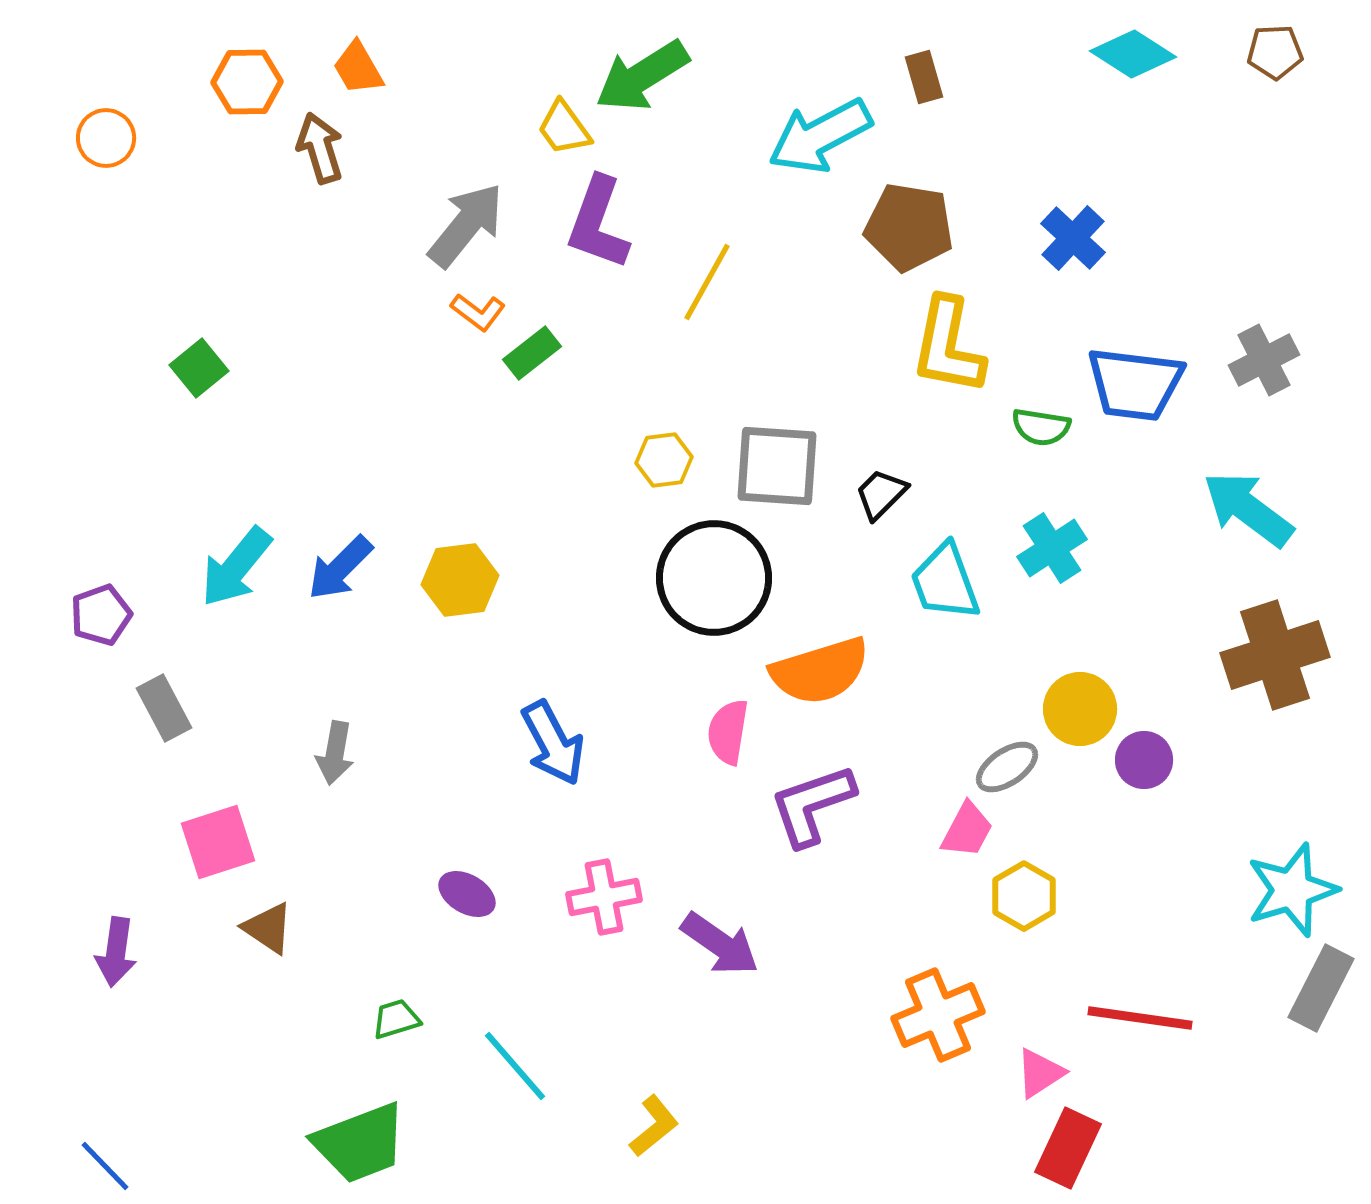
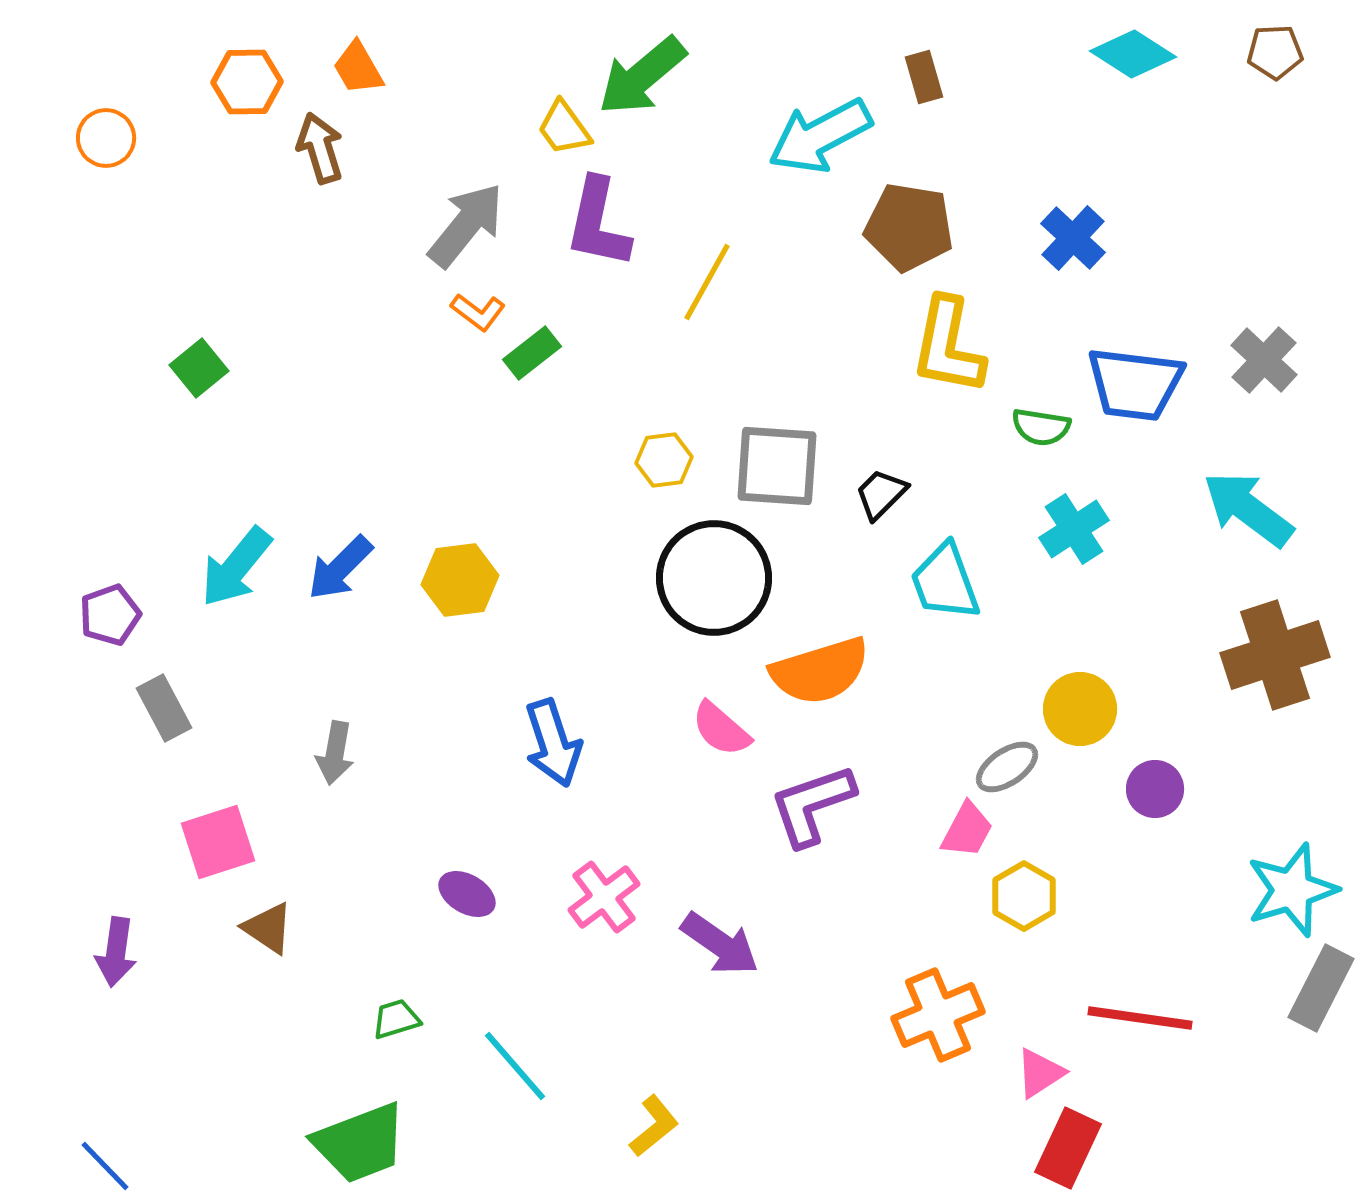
green arrow at (642, 76): rotated 8 degrees counterclockwise
purple L-shape at (598, 223): rotated 8 degrees counterclockwise
gray cross at (1264, 360): rotated 20 degrees counterclockwise
cyan cross at (1052, 548): moved 22 px right, 19 px up
purple pentagon at (101, 615): moved 9 px right
pink semicircle at (728, 732): moved 7 px left, 3 px up; rotated 58 degrees counterclockwise
blue arrow at (553, 743): rotated 10 degrees clockwise
purple circle at (1144, 760): moved 11 px right, 29 px down
pink cross at (604, 897): rotated 26 degrees counterclockwise
